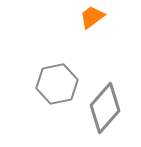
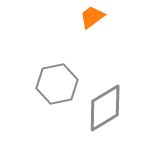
gray diamond: rotated 18 degrees clockwise
